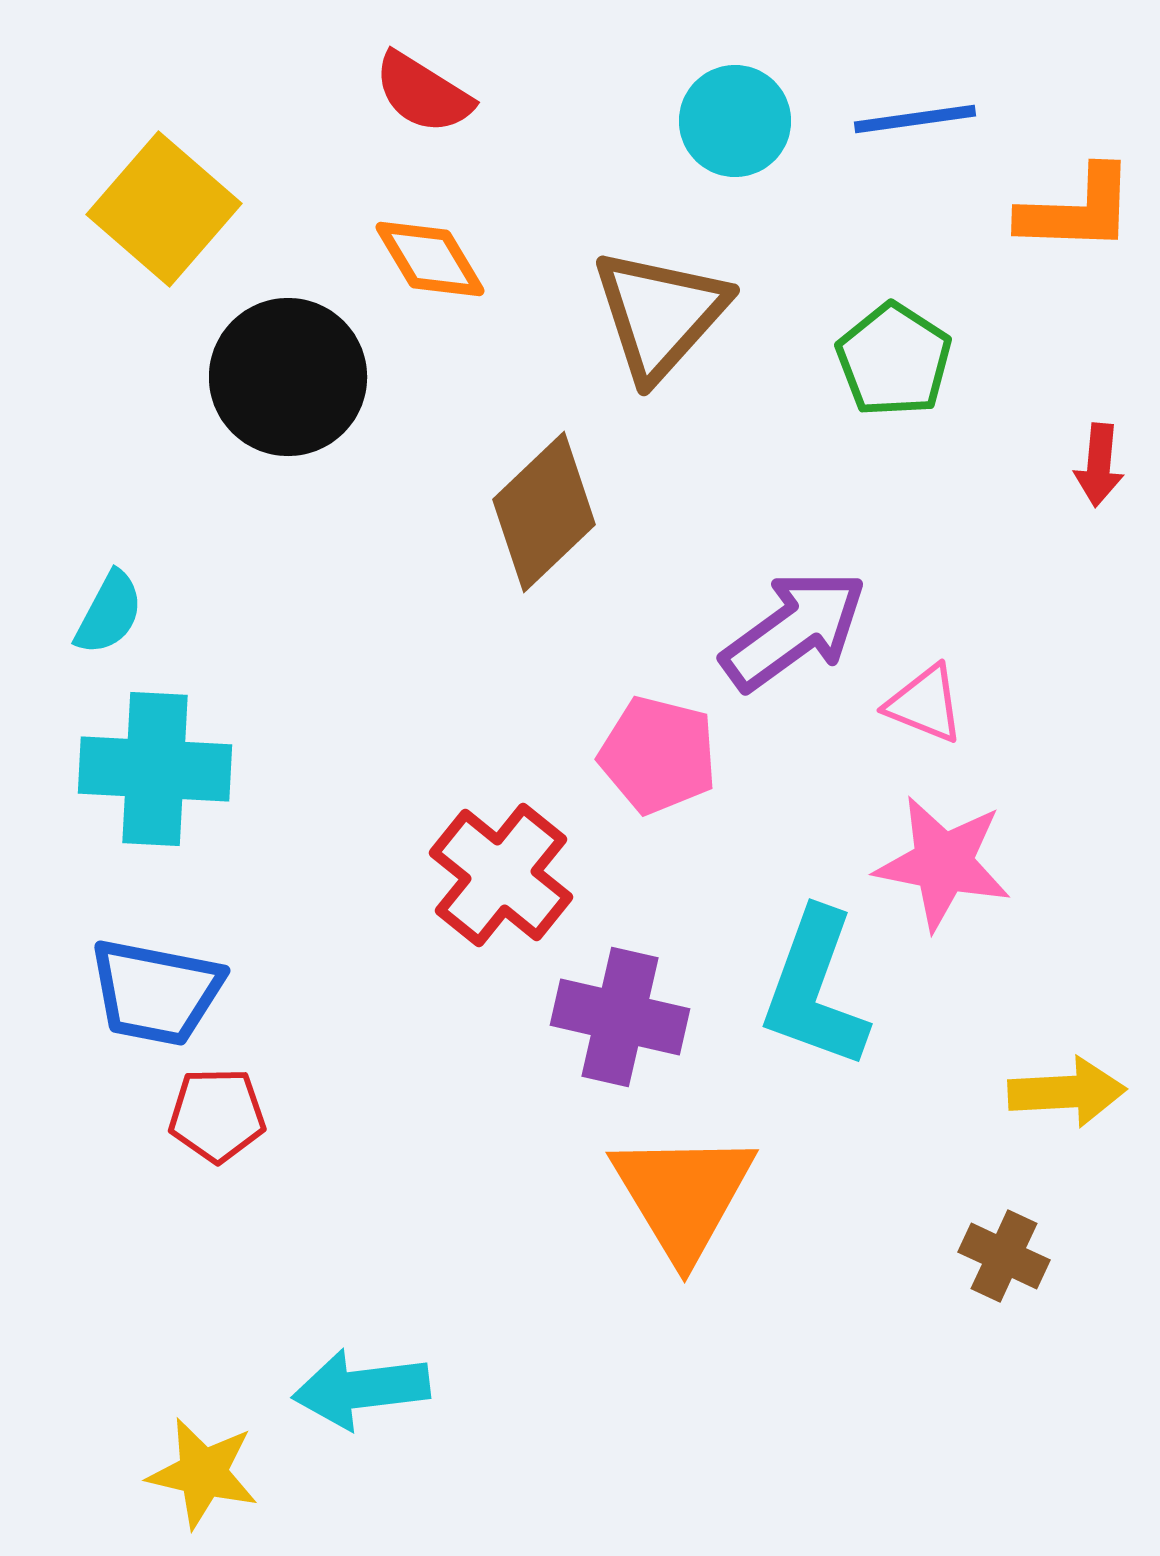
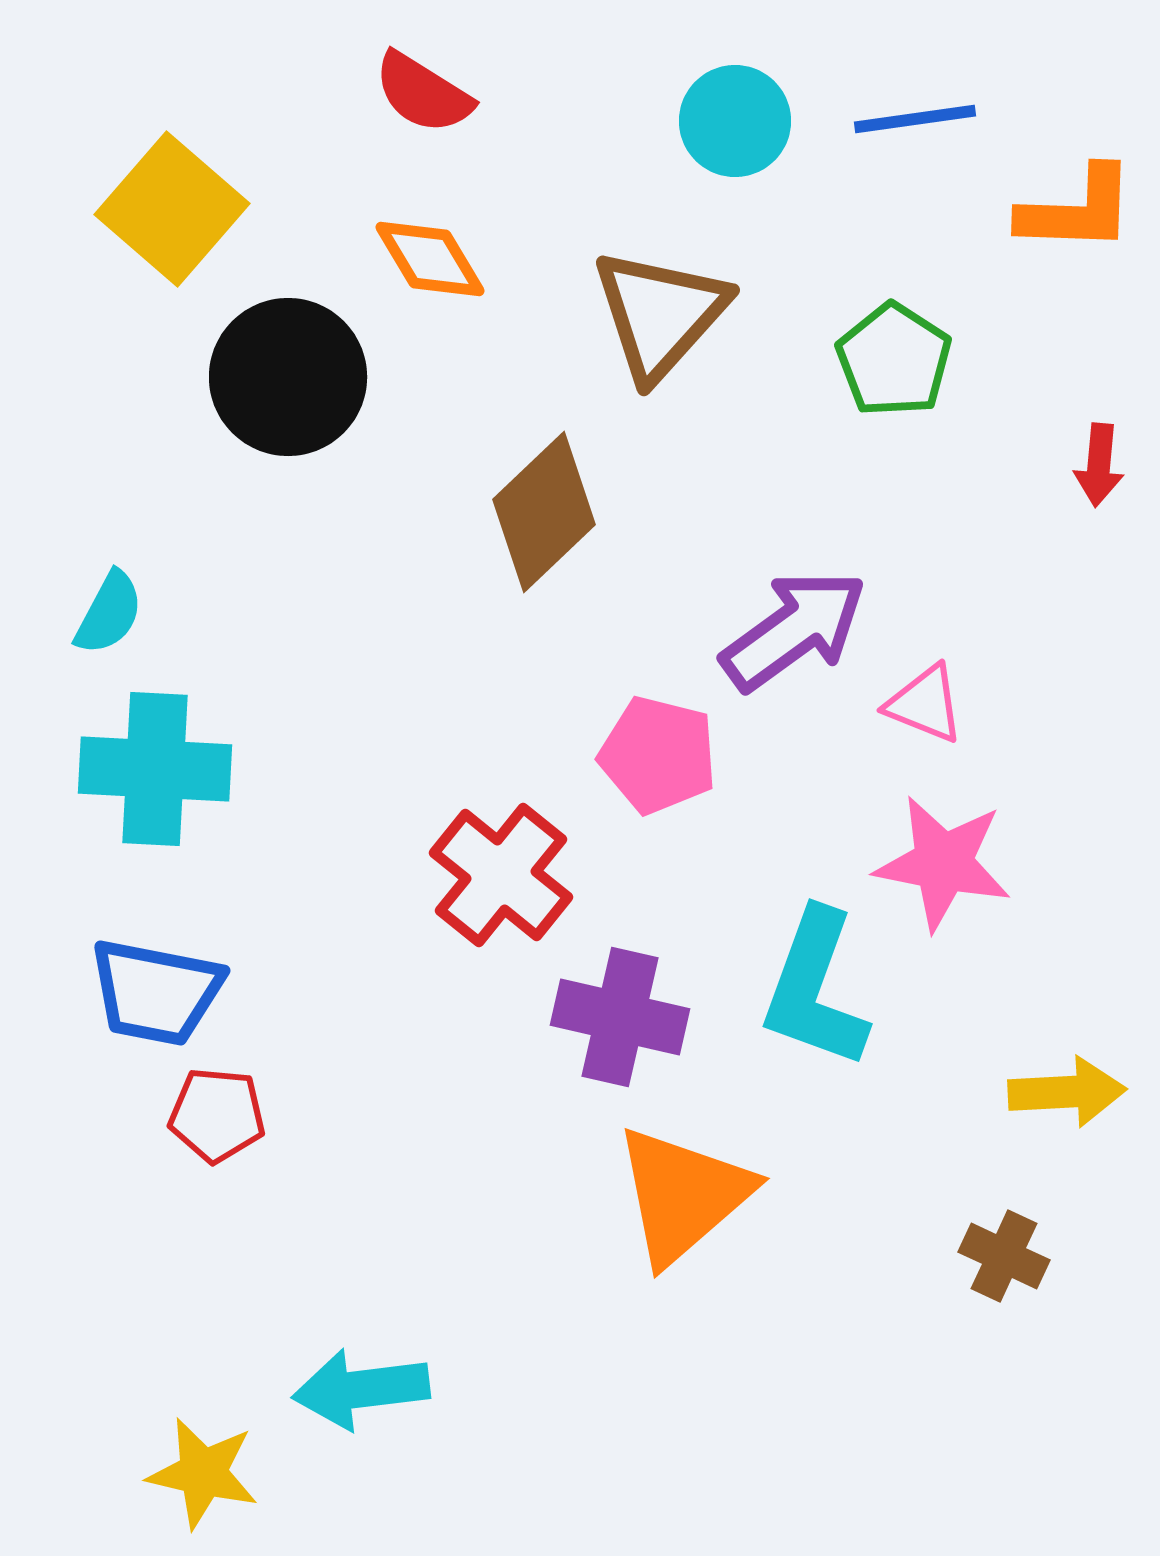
yellow square: moved 8 px right
red pentagon: rotated 6 degrees clockwise
orange triangle: rotated 20 degrees clockwise
